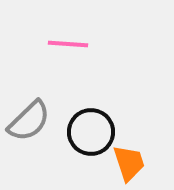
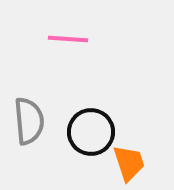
pink line: moved 5 px up
gray semicircle: rotated 51 degrees counterclockwise
